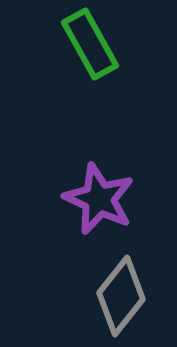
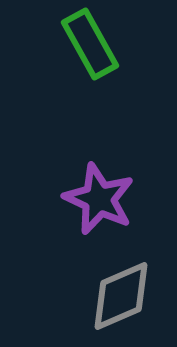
gray diamond: rotated 28 degrees clockwise
